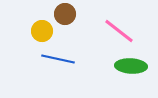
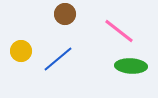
yellow circle: moved 21 px left, 20 px down
blue line: rotated 52 degrees counterclockwise
